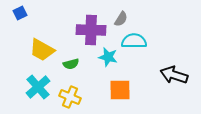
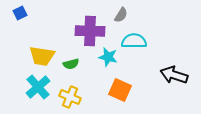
gray semicircle: moved 4 px up
purple cross: moved 1 px left, 1 px down
yellow trapezoid: moved 6 px down; rotated 20 degrees counterclockwise
orange square: rotated 25 degrees clockwise
